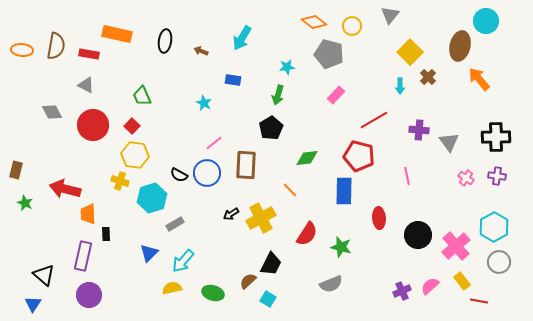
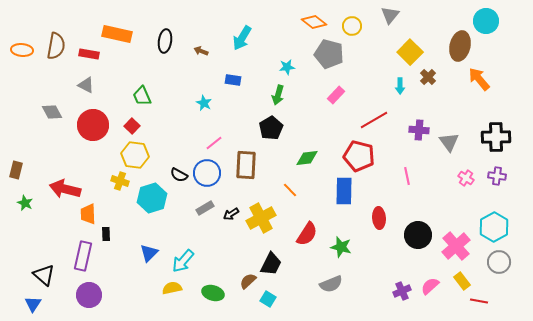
gray rectangle at (175, 224): moved 30 px right, 16 px up
